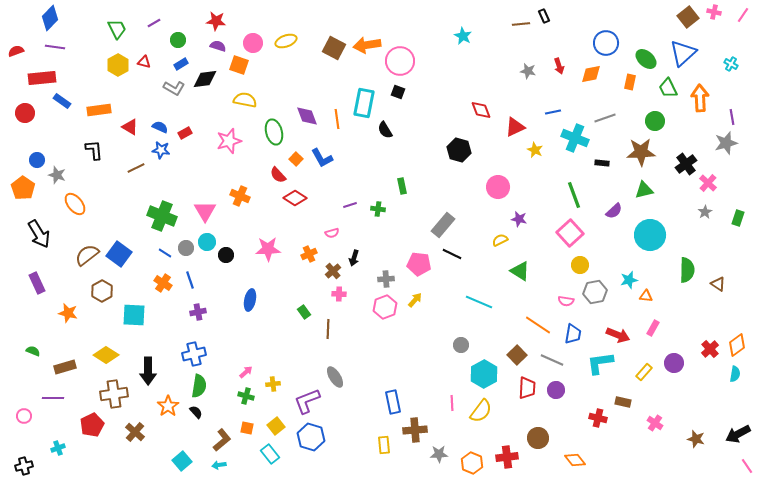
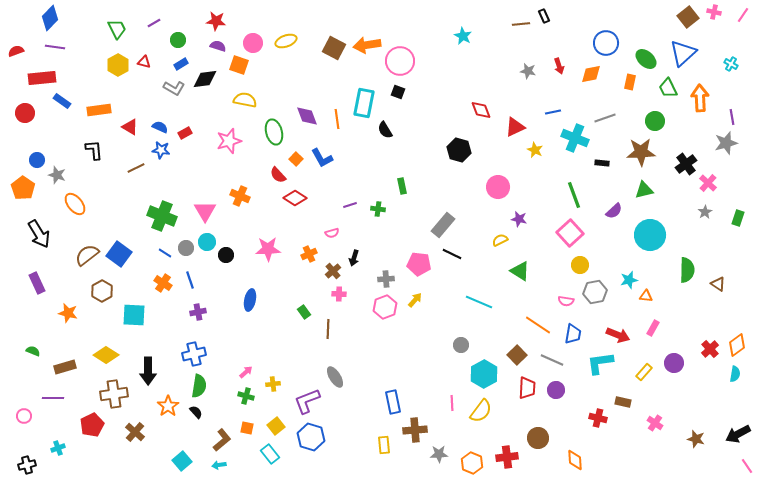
orange diamond at (575, 460): rotated 35 degrees clockwise
black cross at (24, 466): moved 3 px right, 1 px up
